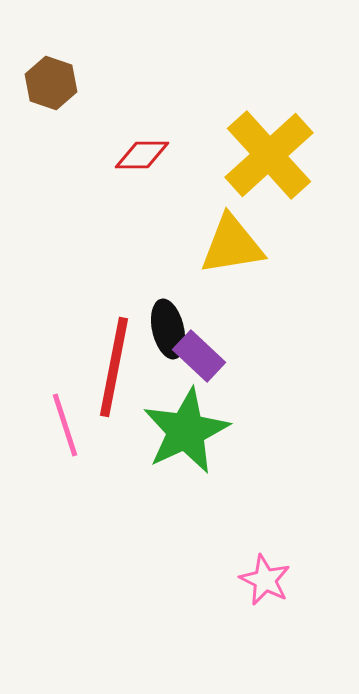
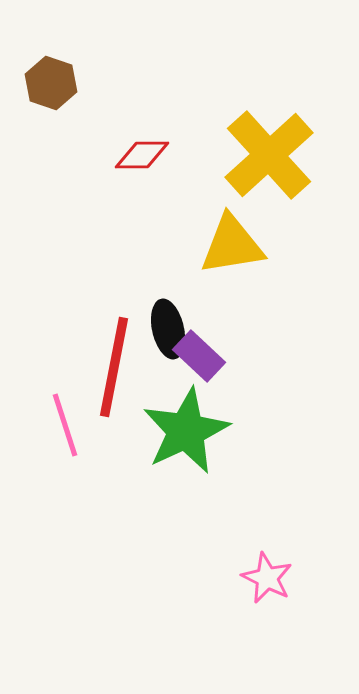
pink star: moved 2 px right, 2 px up
